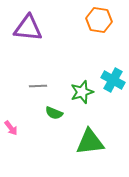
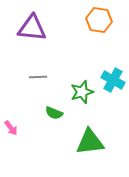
purple triangle: moved 4 px right
gray line: moved 9 px up
